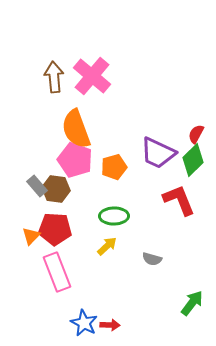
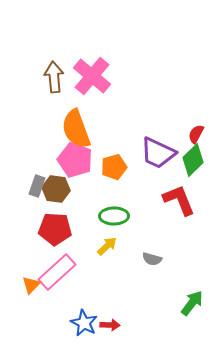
gray rectangle: rotated 60 degrees clockwise
orange triangle: moved 49 px down
pink rectangle: rotated 69 degrees clockwise
